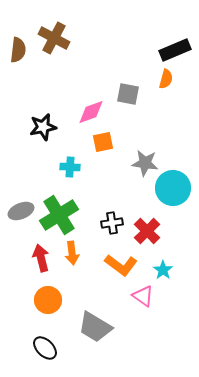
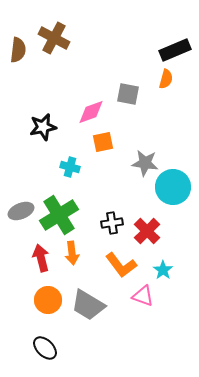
cyan cross: rotated 12 degrees clockwise
cyan circle: moved 1 px up
orange L-shape: rotated 16 degrees clockwise
pink triangle: rotated 15 degrees counterclockwise
gray trapezoid: moved 7 px left, 22 px up
